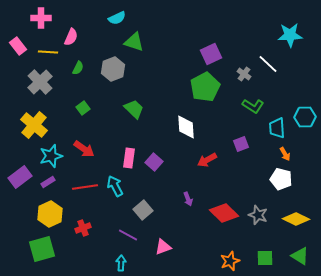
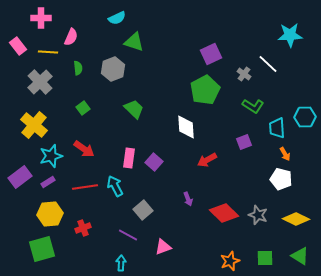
green semicircle at (78, 68): rotated 32 degrees counterclockwise
green pentagon at (205, 87): moved 3 px down
purple square at (241, 144): moved 3 px right, 2 px up
yellow hexagon at (50, 214): rotated 20 degrees clockwise
